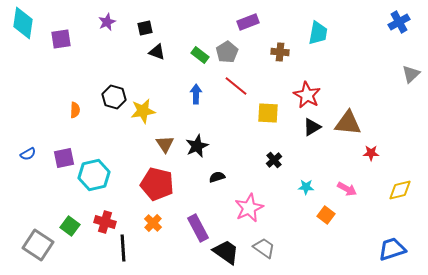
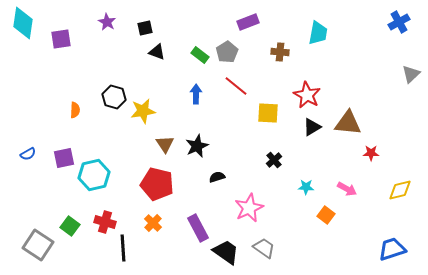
purple star at (107, 22): rotated 18 degrees counterclockwise
